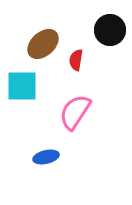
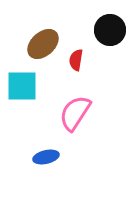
pink semicircle: moved 1 px down
